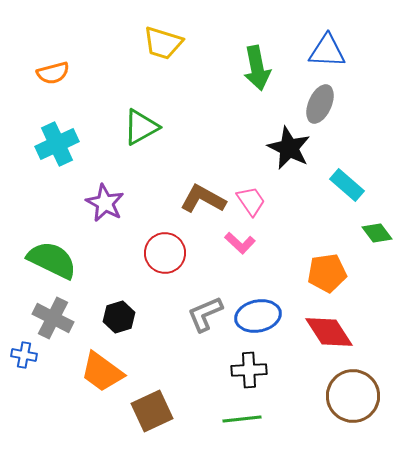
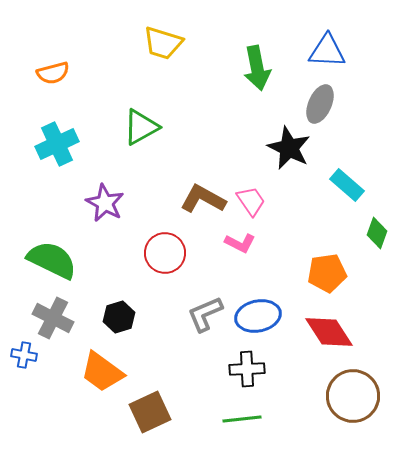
green diamond: rotated 56 degrees clockwise
pink L-shape: rotated 16 degrees counterclockwise
black cross: moved 2 px left, 1 px up
brown square: moved 2 px left, 1 px down
